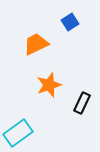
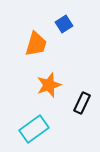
blue square: moved 6 px left, 2 px down
orange trapezoid: rotated 132 degrees clockwise
cyan rectangle: moved 16 px right, 4 px up
